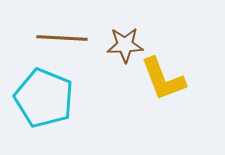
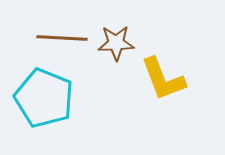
brown star: moved 9 px left, 2 px up
